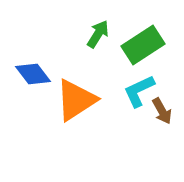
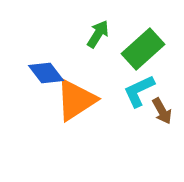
green rectangle: moved 4 px down; rotated 9 degrees counterclockwise
blue diamond: moved 13 px right, 1 px up
